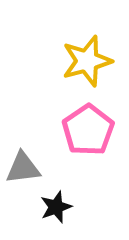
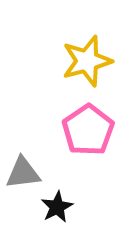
gray triangle: moved 5 px down
black star: moved 1 px right; rotated 8 degrees counterclockwise
